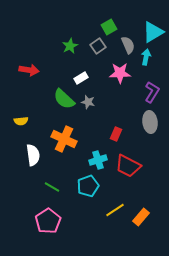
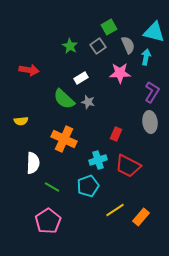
cyan triangle: moved 1 px right; rotated 45 degrees clockwise
green star: rotated 14 degrees counterclockwise
white semicircle: moved 8 px down; rotated 10 degrees clockwise
